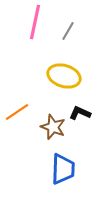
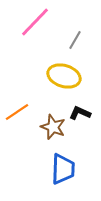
pink line: rotated 32 degrees clockwise
gray line: moved 7 px right, 9 px down
